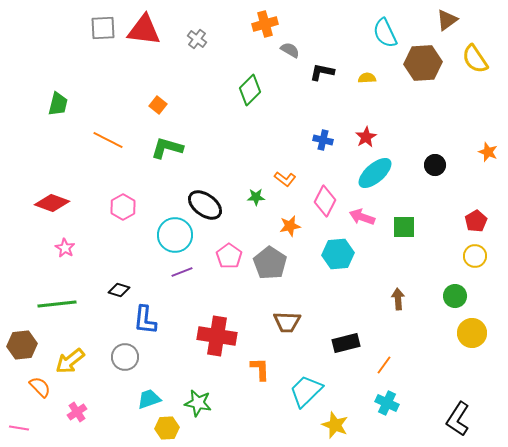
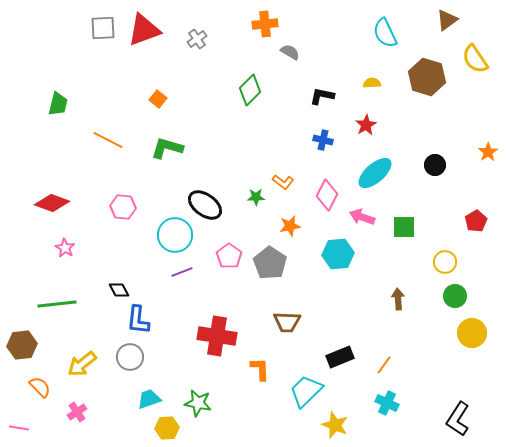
orange cross at (265, 24): rotated 10 degrees clockwise
red triangle at (144, 30): rotated 27 degrees counterclockwise
gray cross at (197, 39): rotated 18 degrees clockwise
gray semicircle at (290, 50): moved 2 px down
brown hexagon at (423, 63): moved 4 px right, 14 px down; rotated 21 degrees clockwise
black L-shape at (322, 72): moved 24 px down
yellow semicircle at (367, 78): moved 5 px right, 5 px down
orange square at (158, 105): moved 6 px up
red star at (366, 137): moved 12 px up
orange star at (488, 152): rotated 18 degrees clockwise
orange L-shape at (285, 179): moved 2 px left, 3 px down
pink diamond at (325, 201): moved 2 px right, 6 px up
pink hexagon at (123, 207): rotated 25 degrees counterclockwise
yellow circle at (475, 256): moved 30 px left, 6 px down
black diamond at (119, 290): rotated 45 degrees clockwise
blue L-shape at (145, 320): moved 7 px left
black rectangle at (346, 343): moved 6 px left, 14 px down; rotated 8 degrees counterclockwise
gray circle at (125, 357): moved 5 px right
yellow arrow at (70, 361): moved 12 px right, 3 px down
